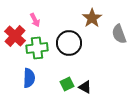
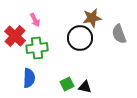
brown star: rotated 24 degrees clockwise
black circle: moved 11 px right, 5 px up
black triangle: rotated 16 degrees counterclockwise
